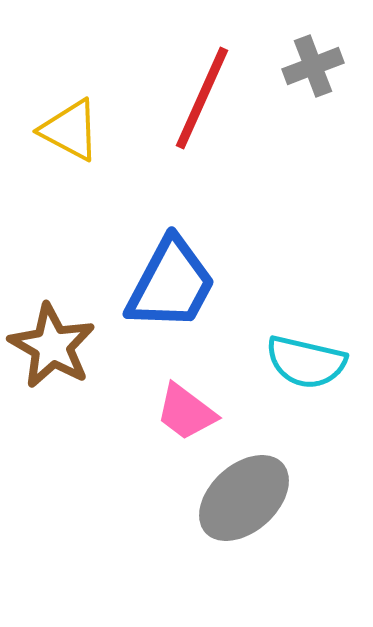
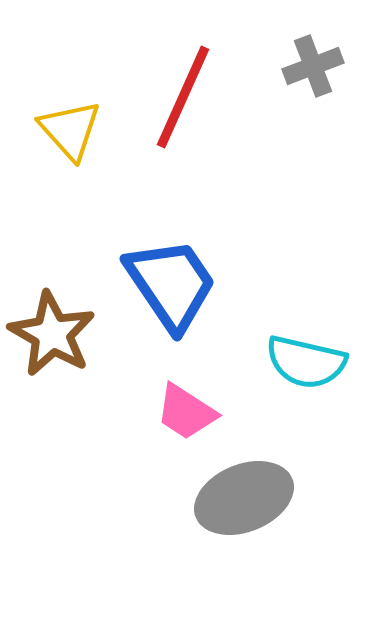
red line: moved 19 px left, 1 px up
yellow triangle: rotated 20 degrees clockwise
blue trapezoid: rotated 62 degrees counterclockwise
brown star: moved 12 px up
pink trapezoid: rotated 4 degrees counterclockwise
gray ellipse: rotated 20 degrees clockwise
